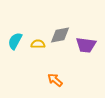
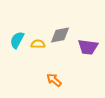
cyan semicircle: moved 2 px right, 1 px up
purple trapezoid: moved 2 px right, 2 px down
orange arrow: moved 1 px left
